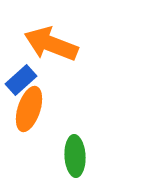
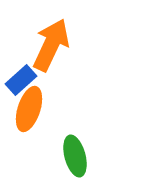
orange arrow: moved 1 px down; rotated 94 degrees clockwise
green ellipse: rotated 12 degrees counterclockwise
